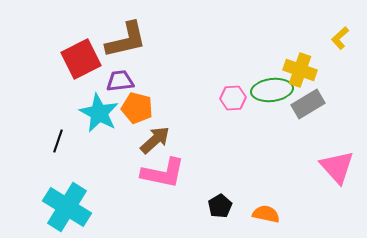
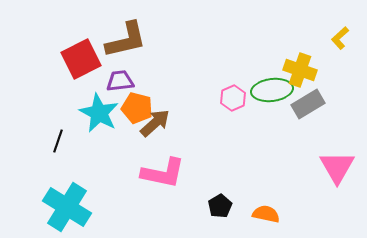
pink hexagon: rotated 20 degrees counterclockwise
brown arrow: moved 17 px up
pink triangle: rotated 12 degrees clockwise
